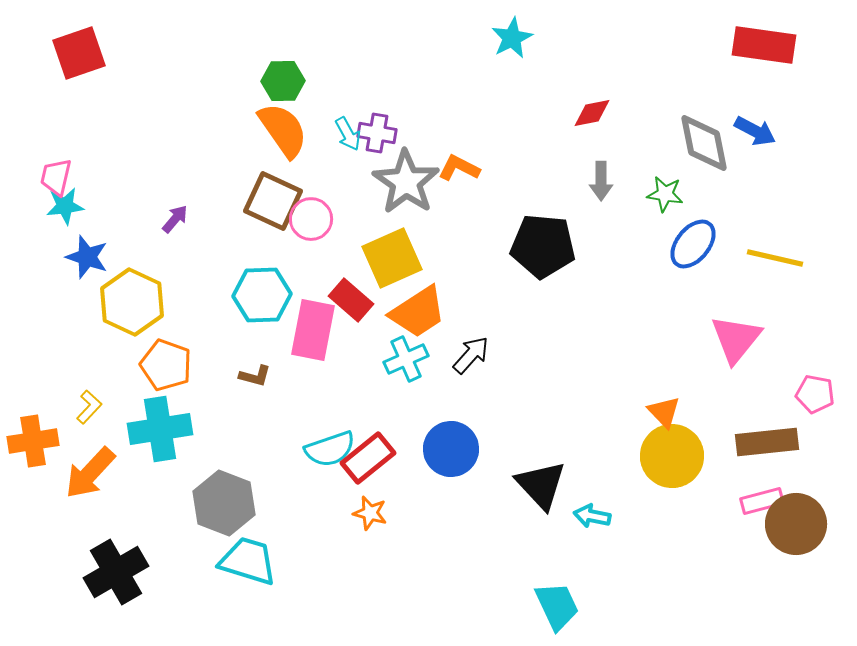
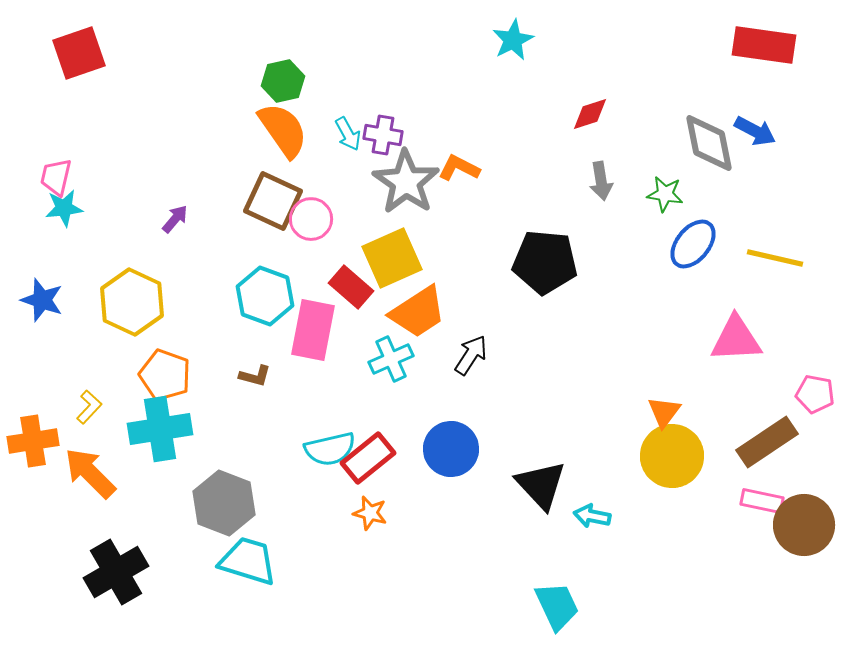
cyan star at (512, 38): moved 1 px right, 2 px down
green hexagon at (283, 81): rotated 12 degrees counterclockwise
red diamond at (592, 113): moved 2 px left, 1 px down; rotated 6 degrees counterclockwise
purple cross at (377, 133): moved 6 px right, 2 px down
gray diamond at (704, 143): moved 5 px right
gray arrow at (601, 181): rotated 9 degrees counterclockwise
cyan star at (65, 206): moved 1 px left, 2 px down
black pentagon at (543, 246): moved 2 px right, 16 px down
blue star at (87, 257): moved 45 px left, 43 px down
cyan hexagon at (262, 295): moved 3 px right, 1 px down; rotated 22 degrees clockwise
red rectangle at (351, 300): moved 13 px up
pink triangle at (736, 339): rotated 48 degrees clockwise
black arrow at (471, 355): rotated 9 degrees counterclockwise
cyan cross at (406, 359): moved 15 px left
orange pentagon at (166, 365): moved 1 px left, 10 px down
orange triangle at (664, 412): rotated 21 degrees clockwise
brown rectangle at (767, 442): rotated 28 degrees counterclockwise
cyan semicircle at (330, 449): rotated 6 degrees clockwise
orange arrow at (90, 473): rotated 92 degrees clockwise
pink rectangle at (762, 501): rotated 27 degrees clockwise
brown circle at (796, 524): moved 8 px right, 1 px down
